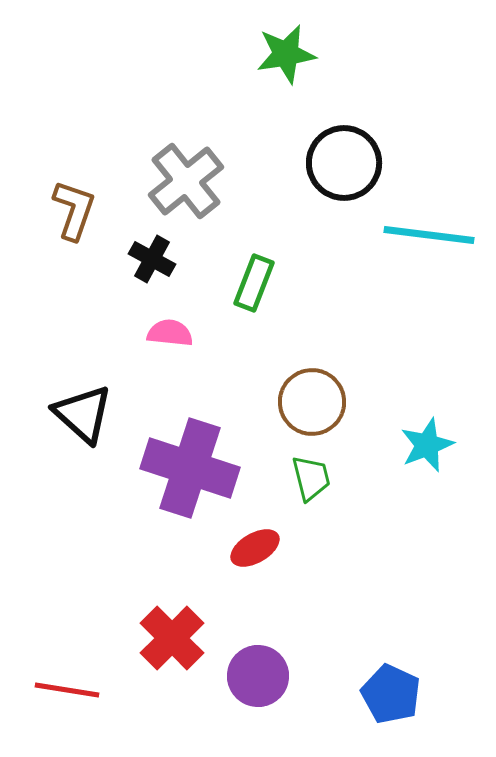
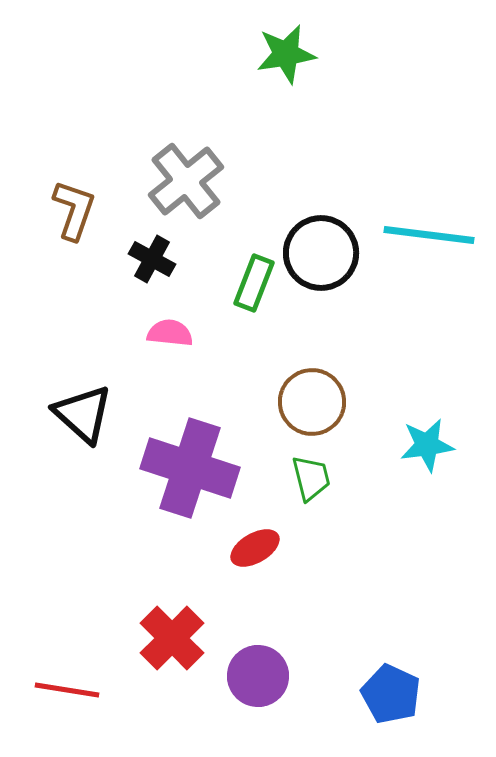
black circle: moved 23 px left, 90 px down
cyan star: rotated 14 degrees clockwise
